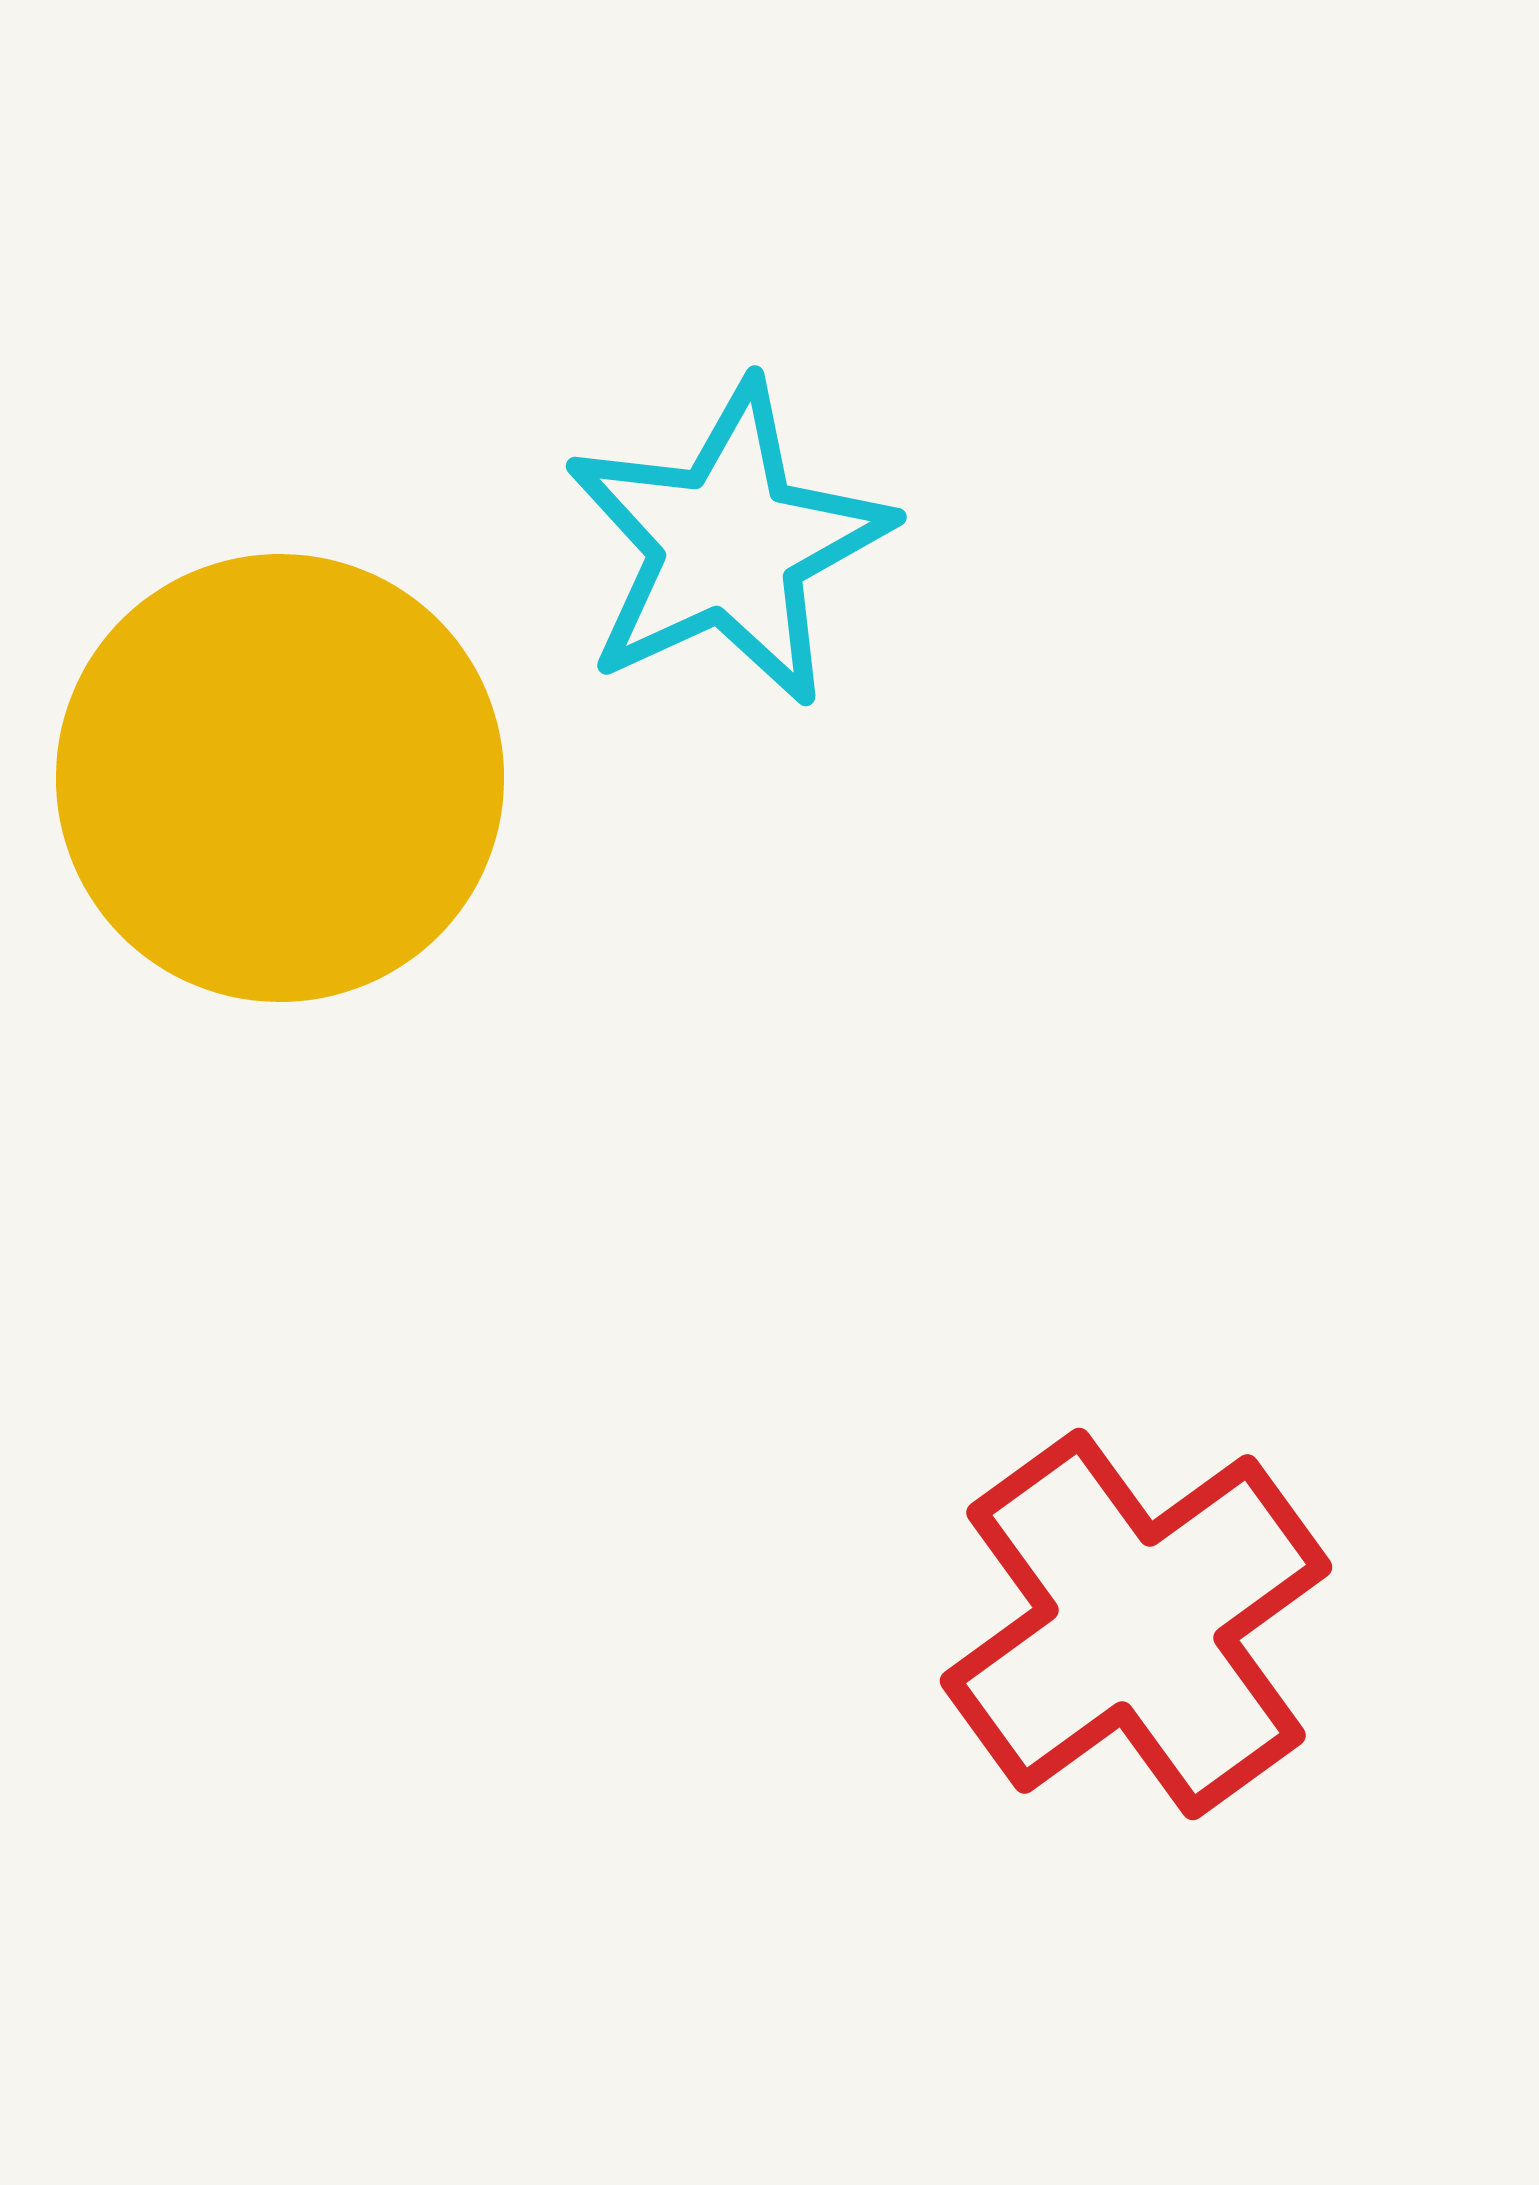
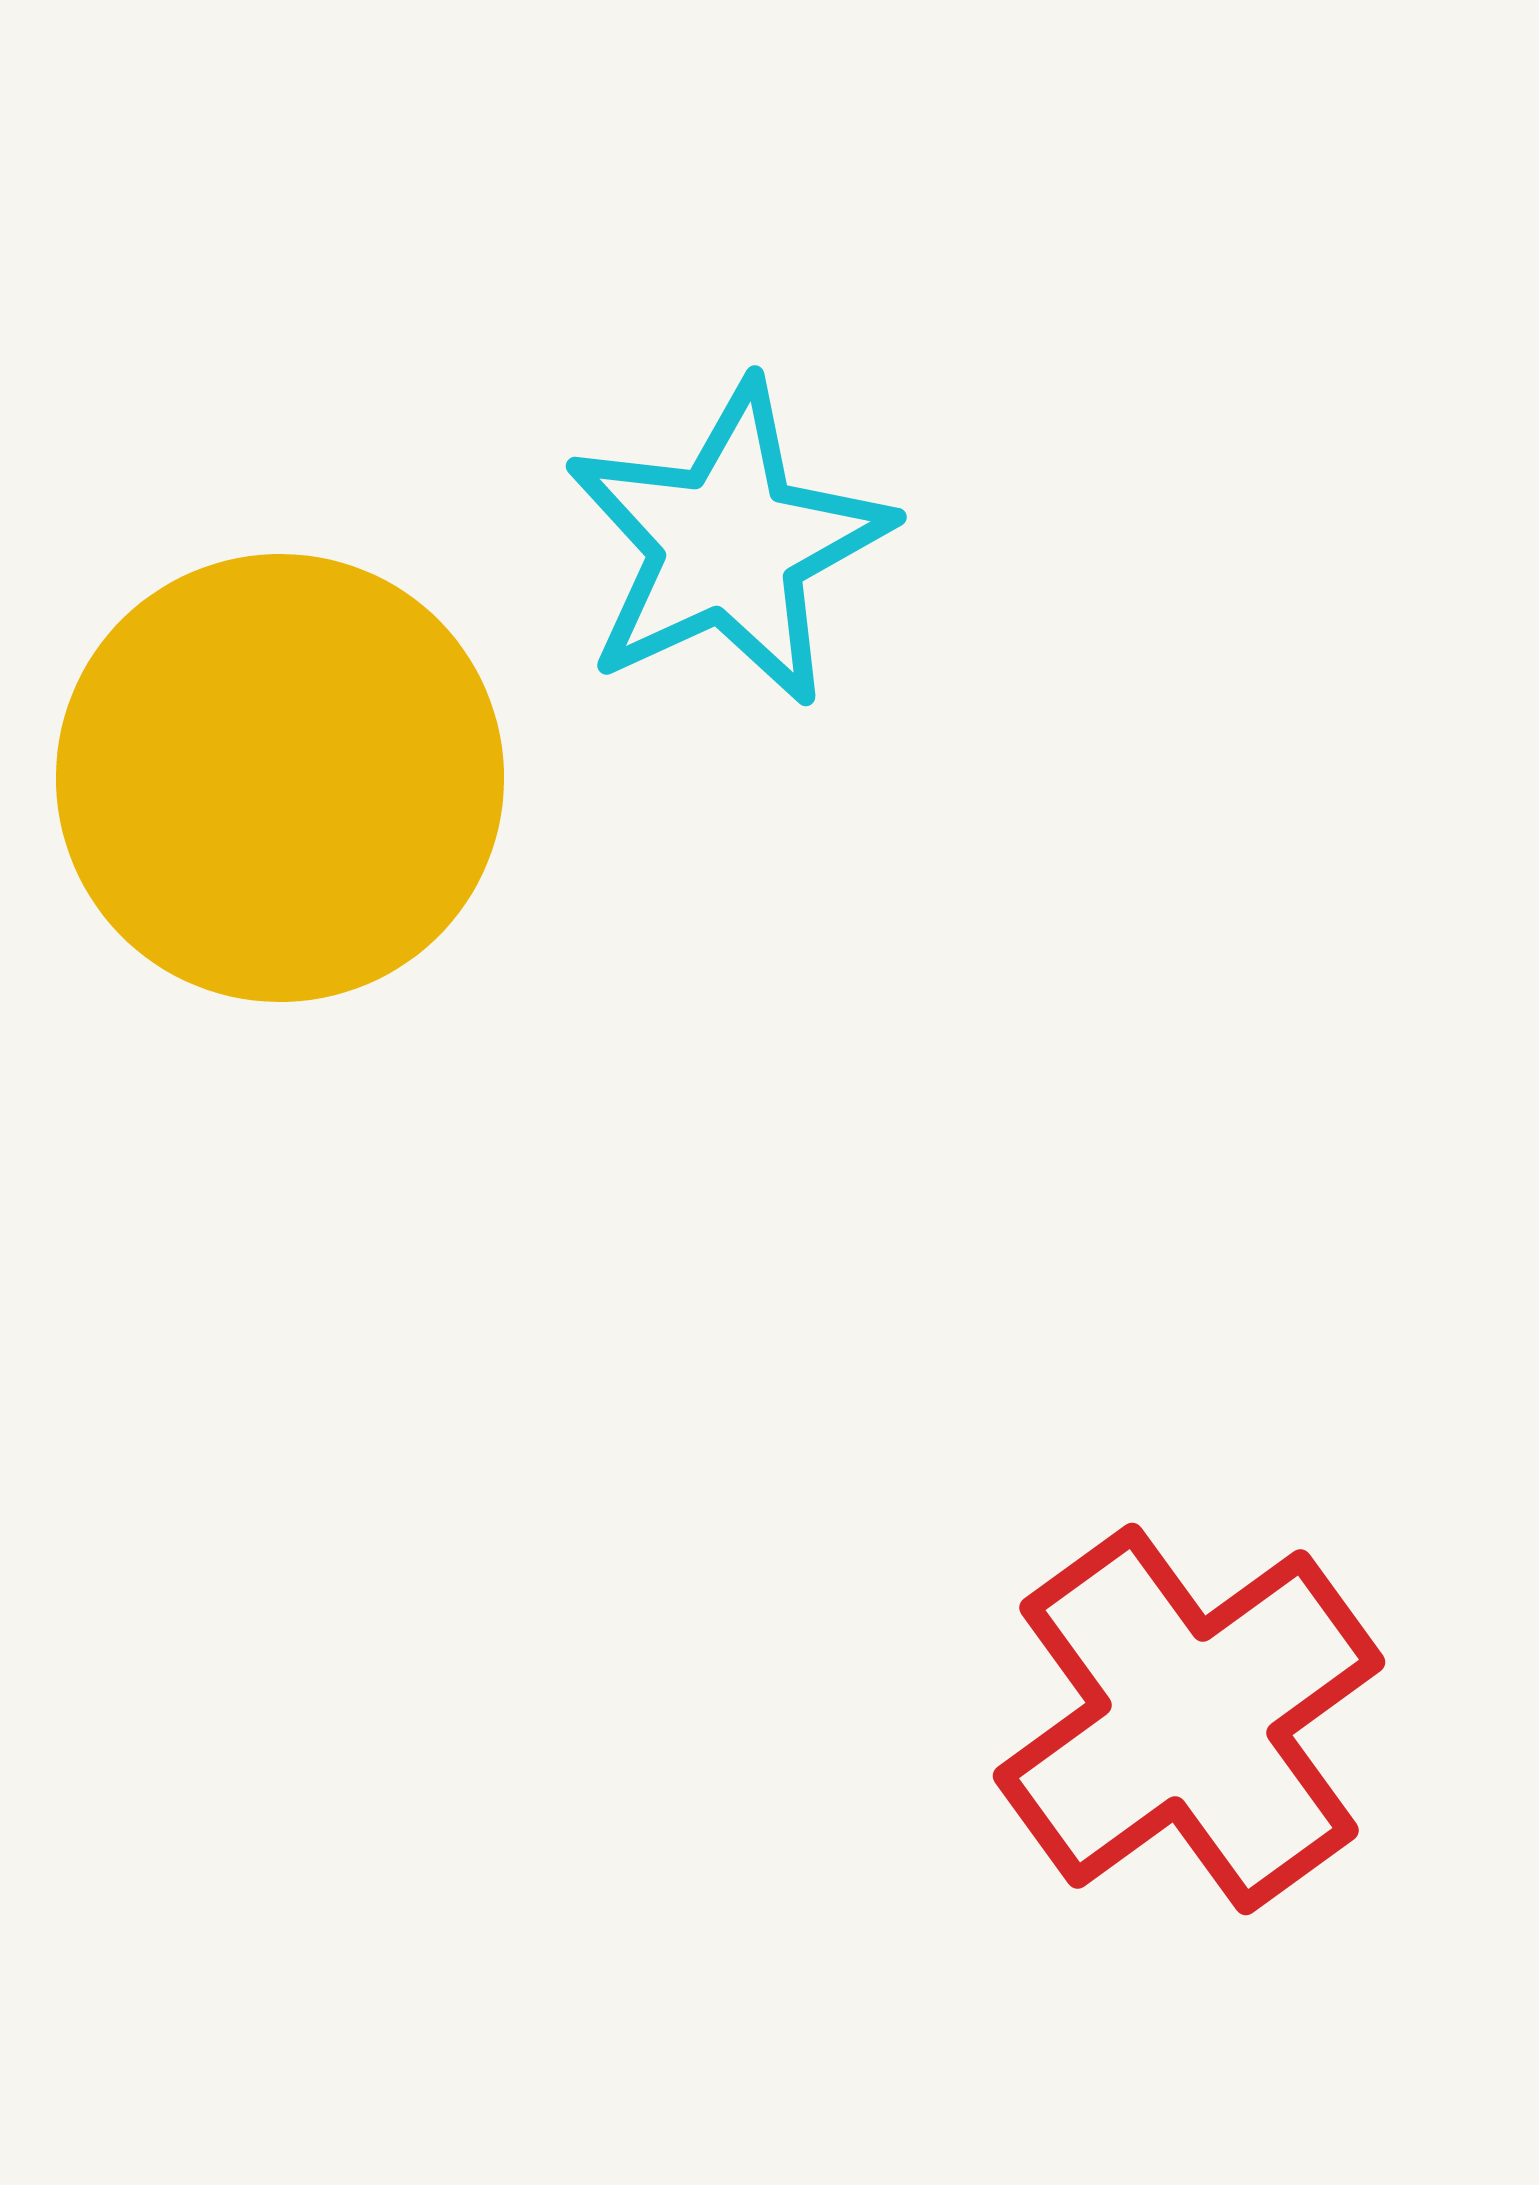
red cross: moved 53 px right, 95 px down
